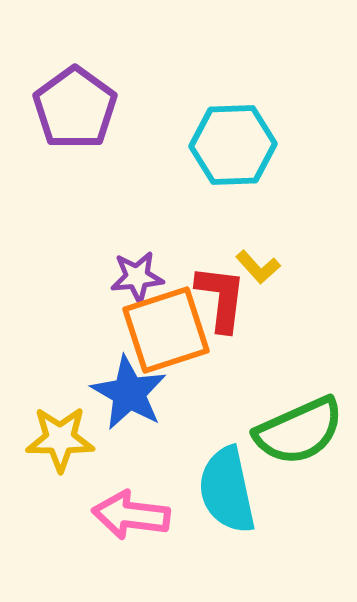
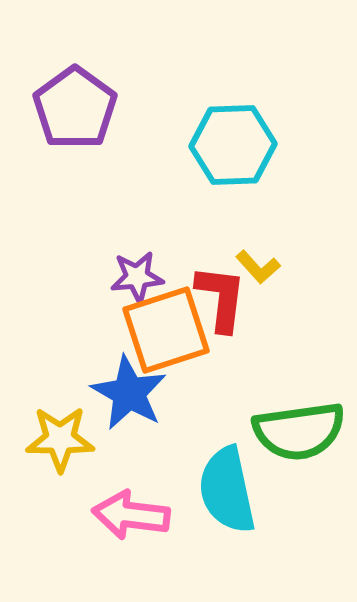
green semicircle: rotated 16 degrees clockwise
